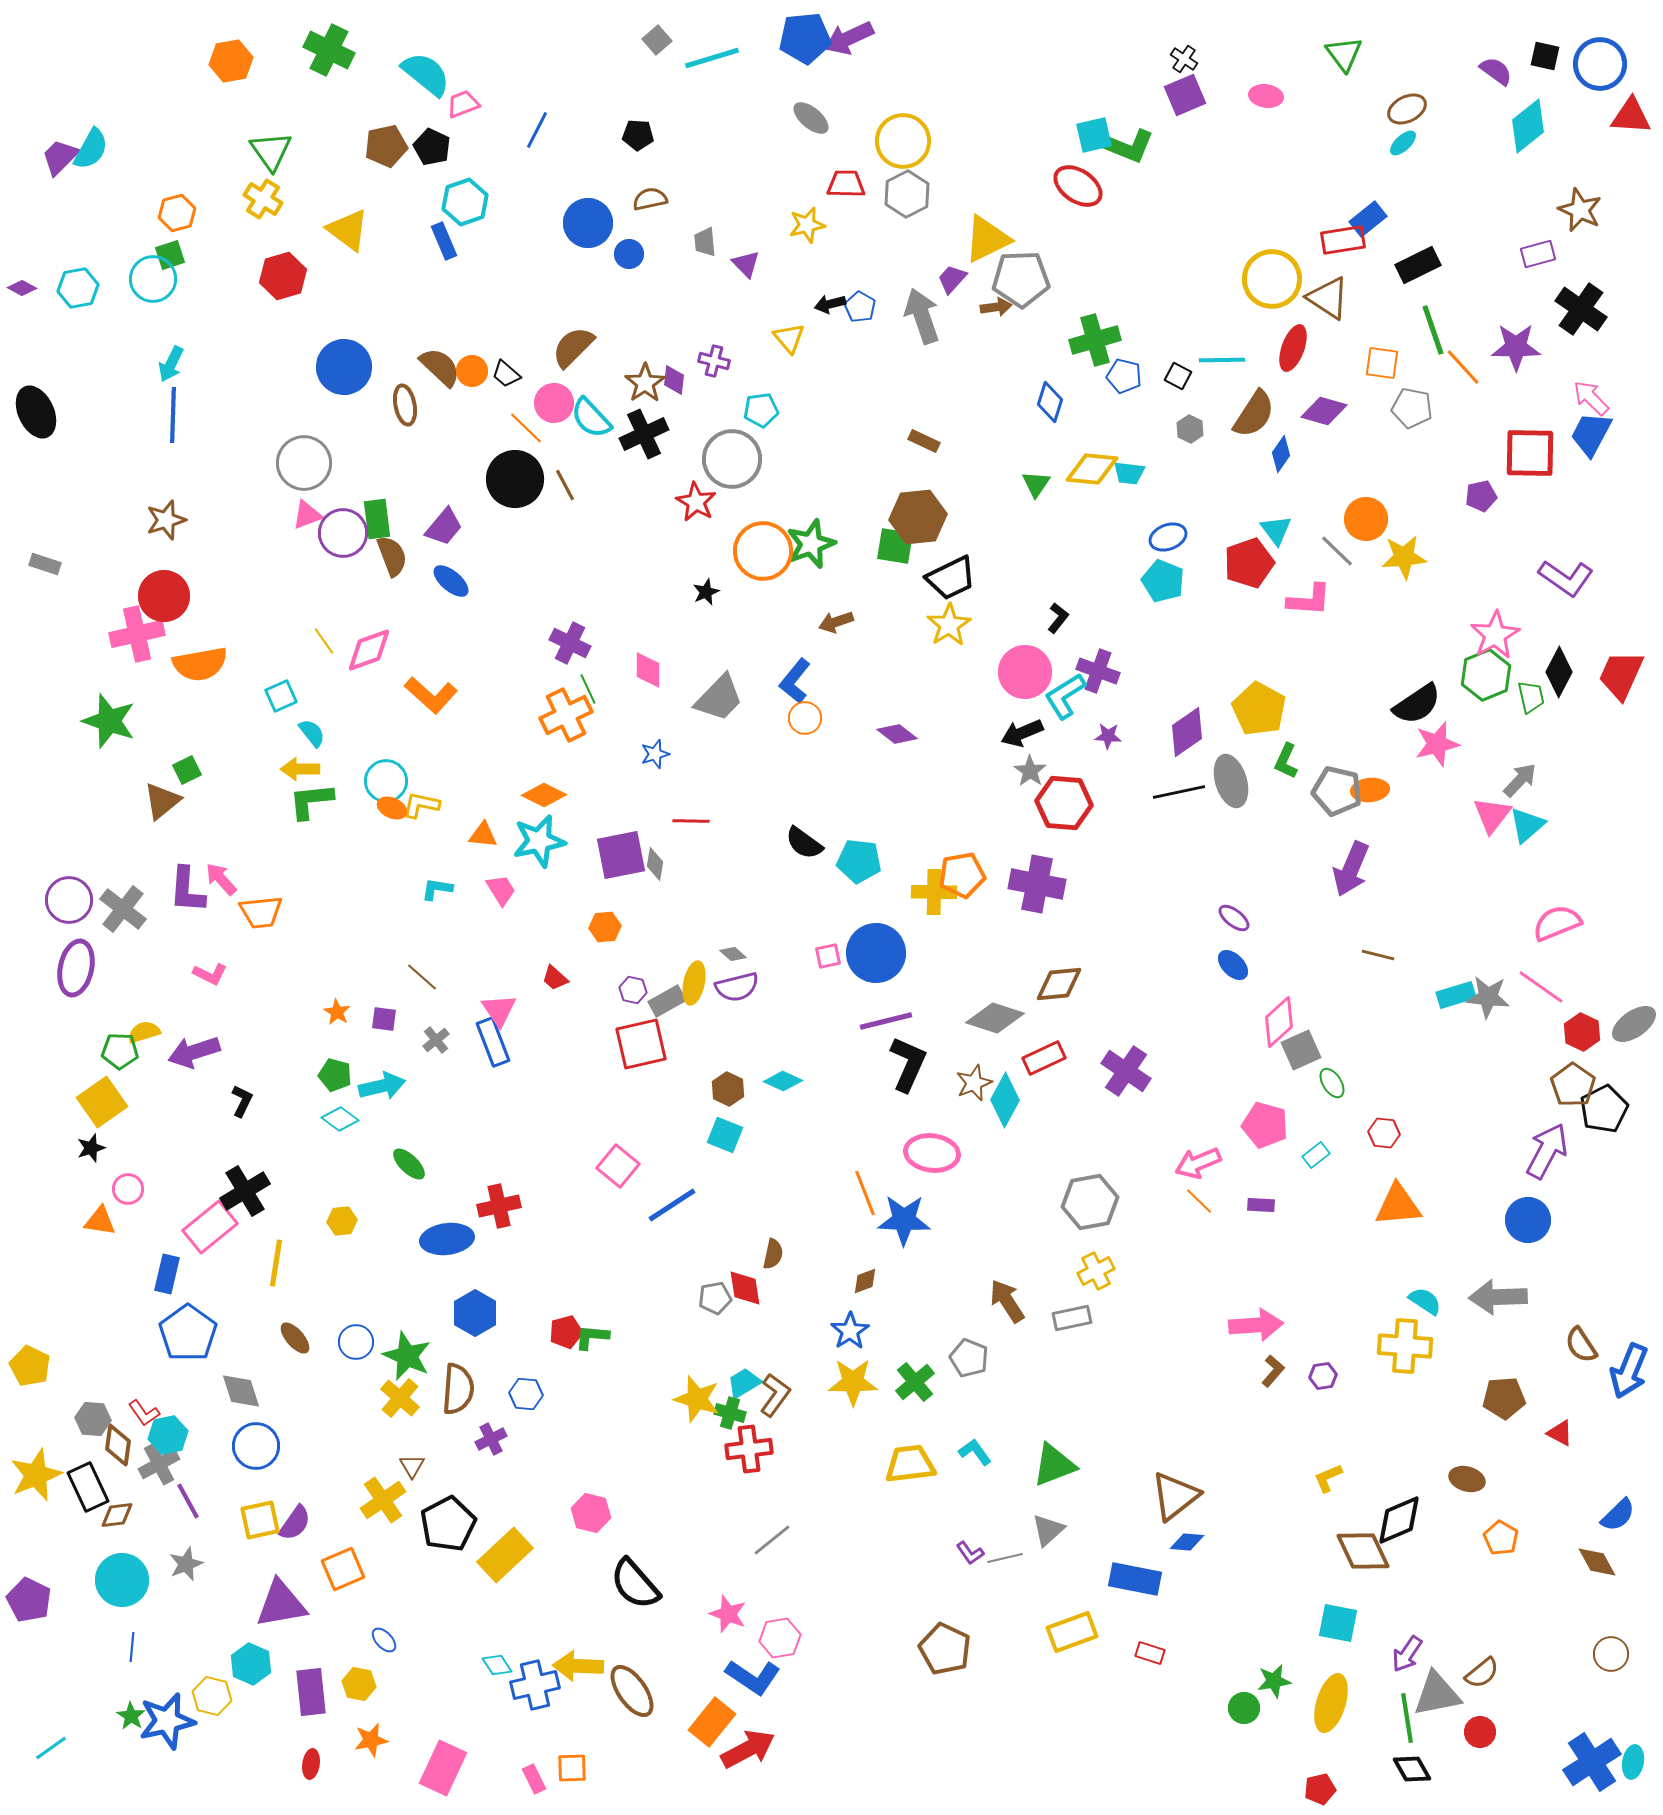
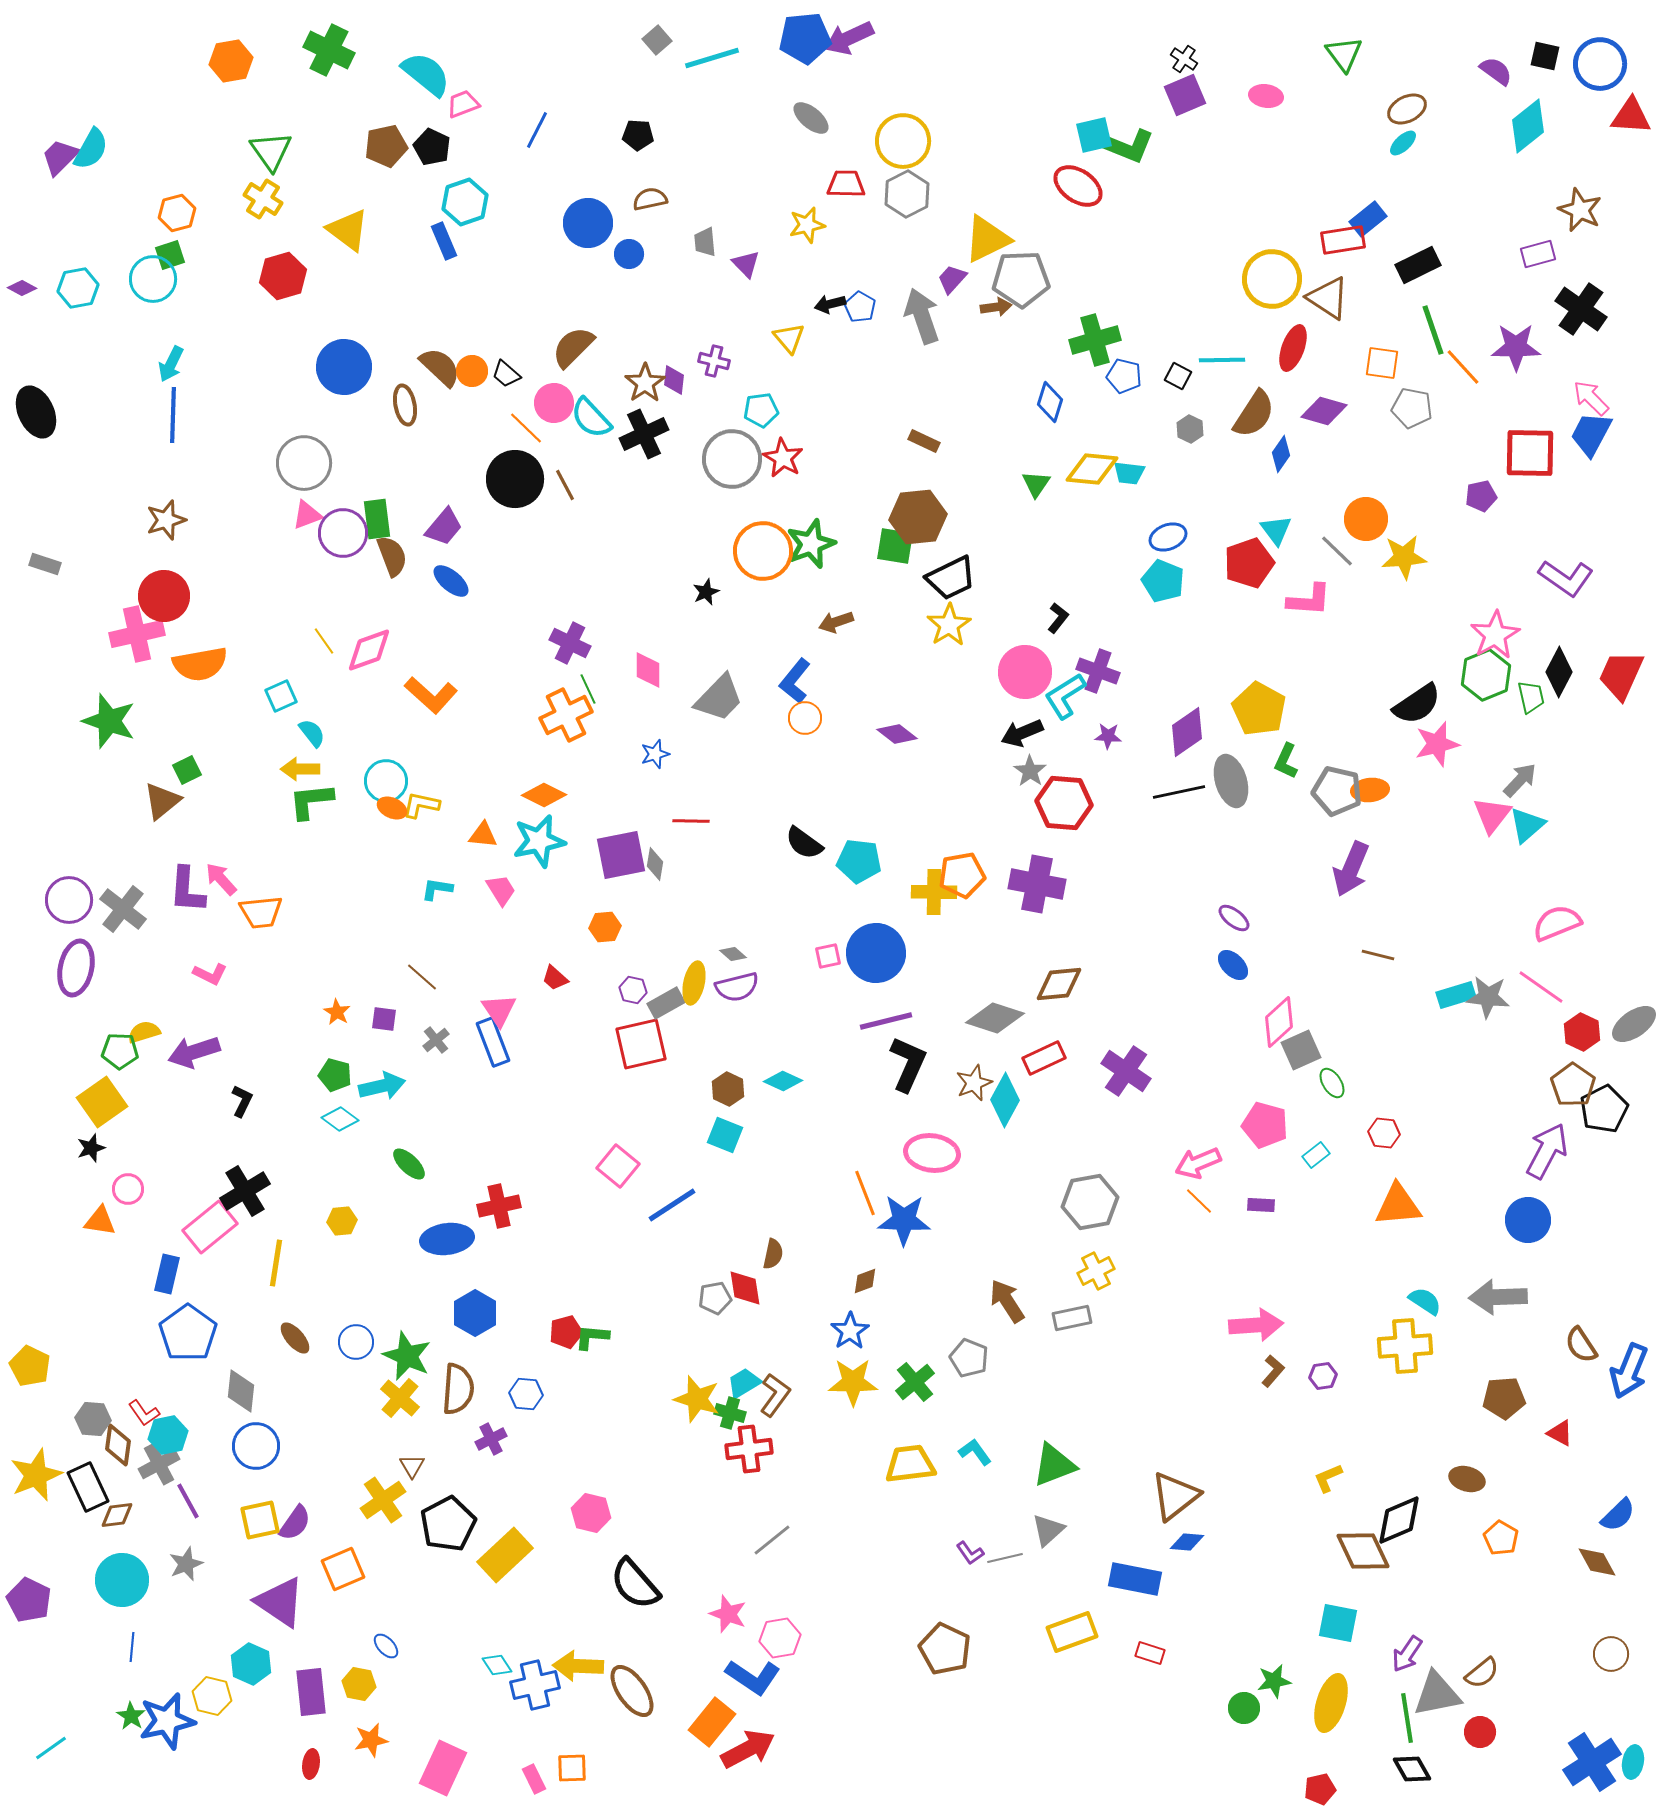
red star at (696, 502): moved 87 px right, 44 px up
gray rectangle at (667, 1001): moved 1 px left, 2 px down
yellow cross at (1405, 1346): rotated 8 degrees counterclockwise
gray diamond at (241, 1391): rotated 24 degrees clockwise
purple triangle at (281, 1604): moved 1 px left, 2 px up; rotated 44 degrees clockwise
blue ellipse at (384, 1640): moved 2 px right, 6 px down
